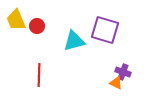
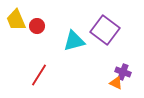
purple square: rotated 20 degrees clockwise
red line: rotated 30 degrees clockwise
